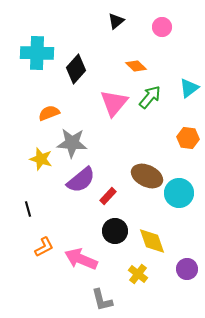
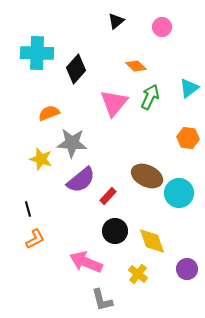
green arrow: rotated 15 degrees counterclockwise
orange L-shape: moved 9 px left, 8 px up
pink arrow: moved 5 px right, 3 px down
